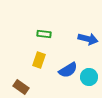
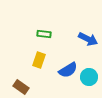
blue arrow: rotated 12 degrees clockwise
